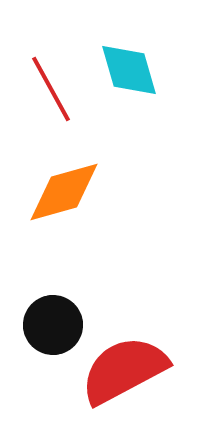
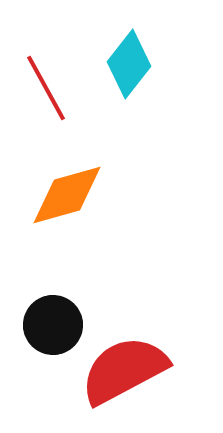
cyan diamond: moved 6 px up; rotated 54 degrees clockwise
red line: moved 5 px left, 1 px up
orange diamond: moved 3 px right, 3 px down
